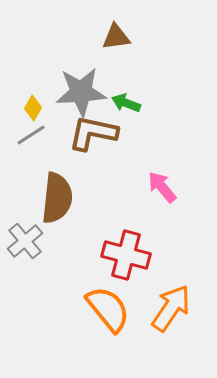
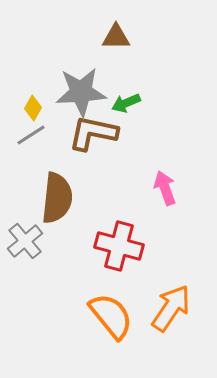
brown triangle: rotated 8 degrees clockwise
green arrow: rotated 44 degrees counterclockwise
pink arrow: moved 3 px right, 1 px down; rotated 20 degrees clockwise
red cross: moved 7 px left, 9 px up
orange semicircle: moved 3 px right, 7 px down
